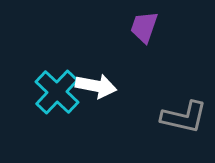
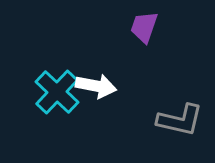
gray L-shape: moved 4 px left, 3 px down
